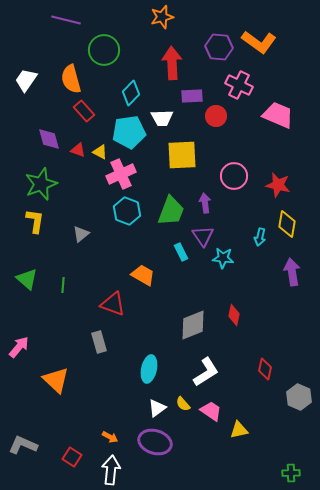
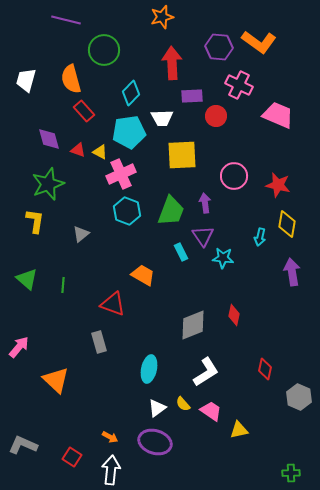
white trapezoid at (26, 80): rotated 20 degrees counterclockwise
green star at (41, 184): moved 7 px right
